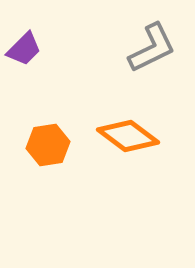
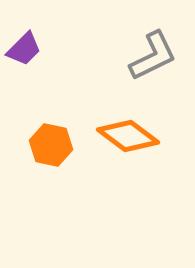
gray L-shape: moved 1 px right, 8 px down
orange hexagon: moved 3 px right; rotated 21 degrees clockwise
